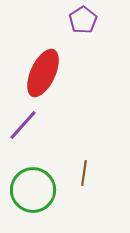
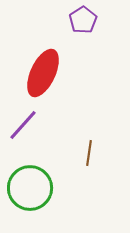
brown line: moved 5 px right, 20 px up
green circle: moved 3 px left, 2 px up
